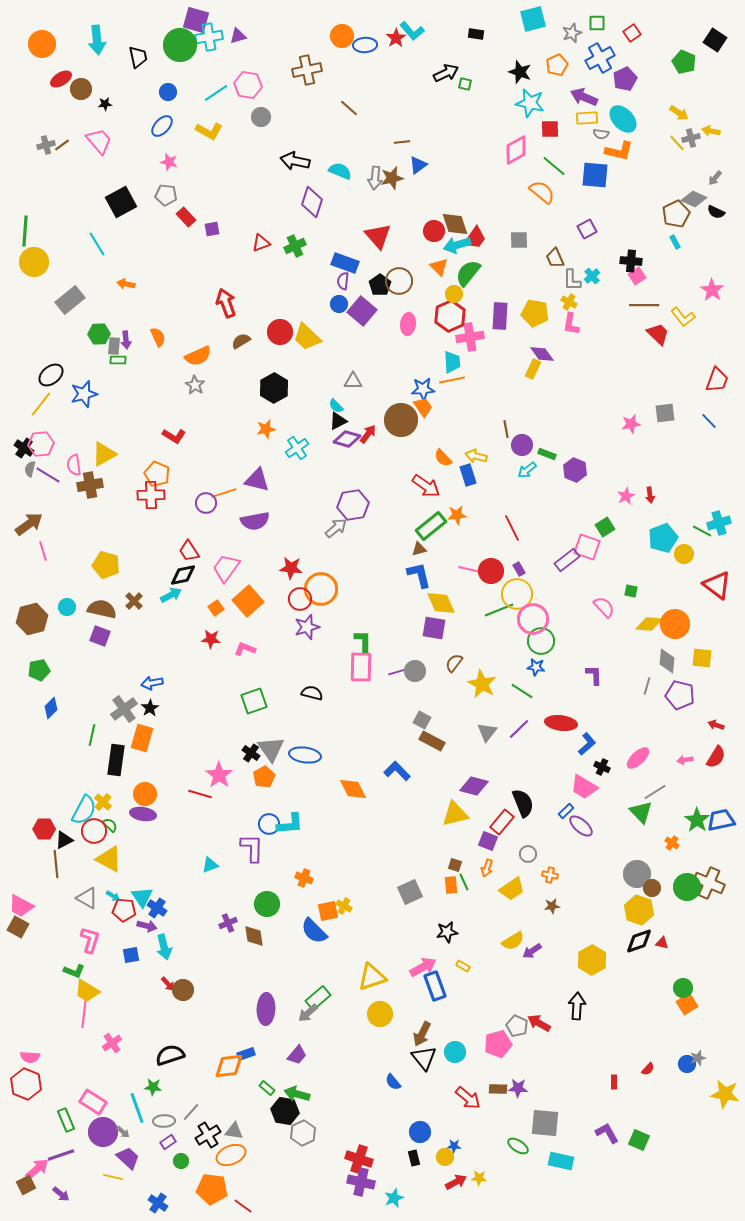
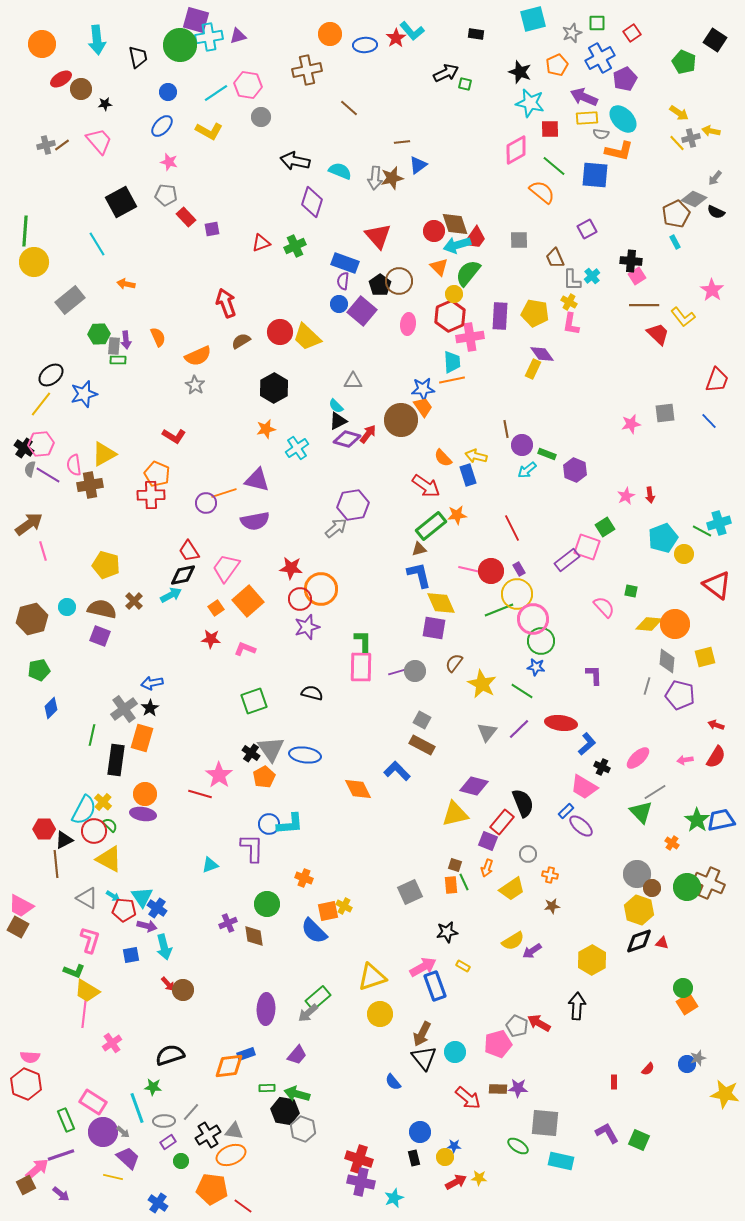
orange circle at (342, 36): moved 12 px left, 2 px up
yellow square at (702, 658): moved 3 px right, 1 px up; rotated 20 degrees counterclockwise
brown rectangle at (432, 741): moved 10 px left, 4 px down
orange diamond at (353, 789): moved 5 px right
green rectangle at (267, 1088): rotated 42 degrees counterclockwise
gray hexagon at (303, 1133): moved 4 px up; rotated 15 degrees counterclockwise
